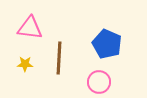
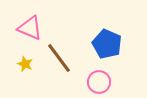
pink triangle: rotated 16 degrees clockwise
brown line: rotated 40 degrees counterclockwise
yellow star: rotated 21 degrees clockwise
